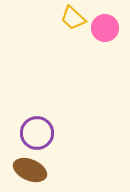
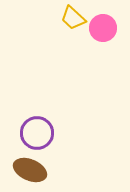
pink circle: moved 2 px left
